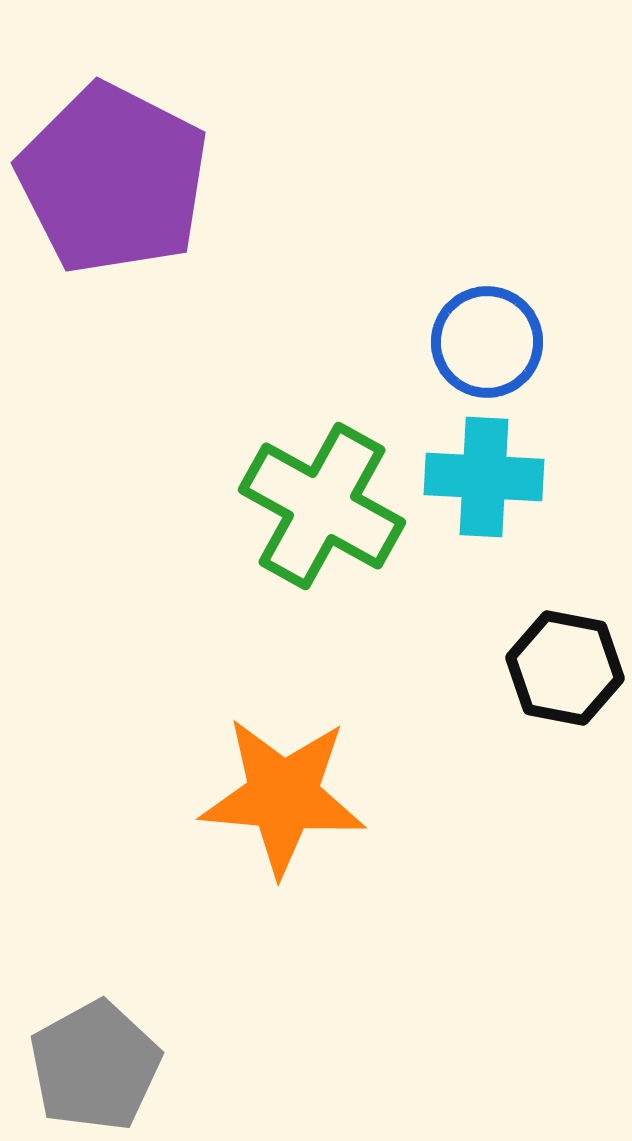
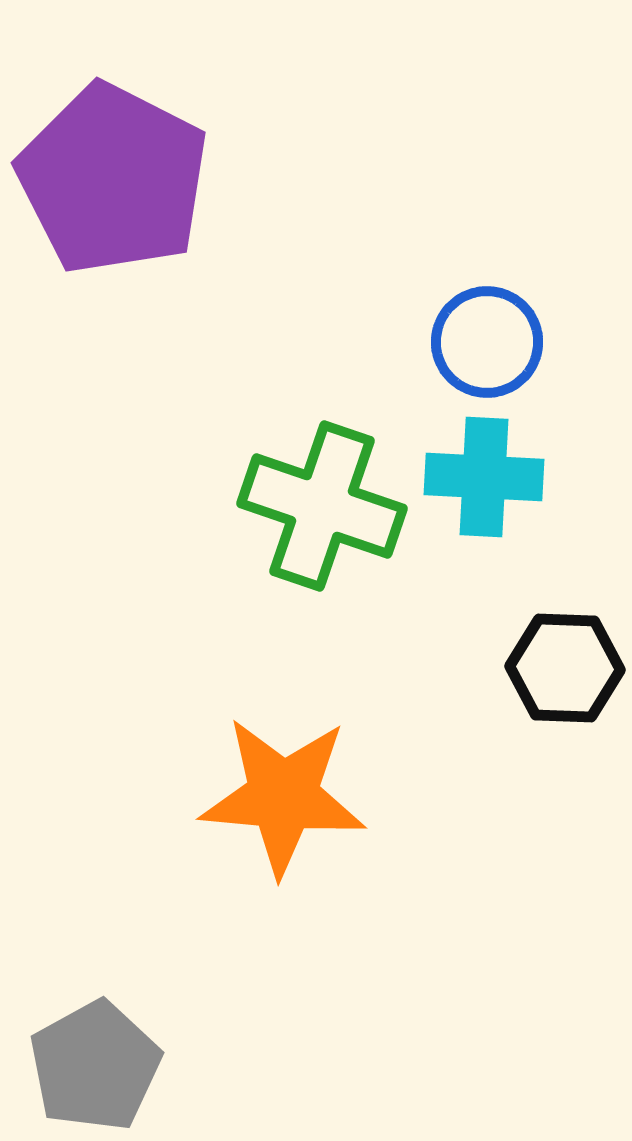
green cross: rotated 10 degrees counterclockwise
black hexagon: rotated 9 degrees counterclockwise
